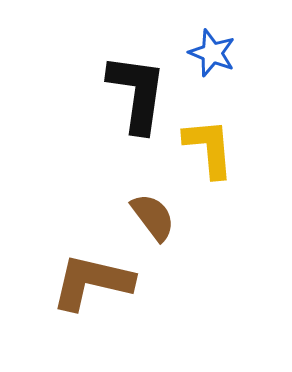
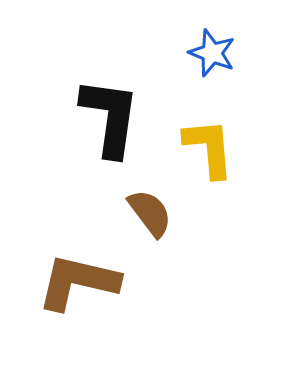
black L-shape: moved 27 px left, 24 px down
brown semicircle: moved 3 px left, 4 px up
brown L-shape: moved 14 px left
